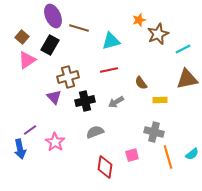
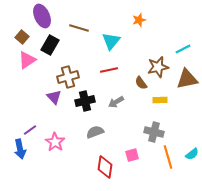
purple ellipse: moved 11 px left
brown star: moved 33 px down; rotated 10 degrees clockwise
cyan triangle: rotated 36 degrees counterclockwise
